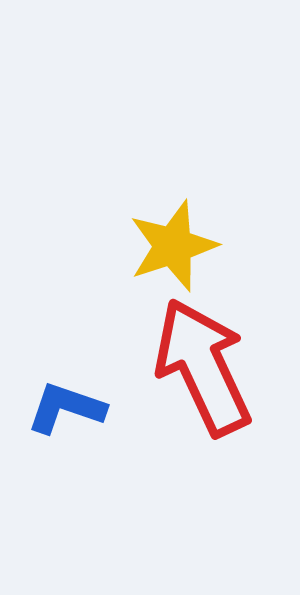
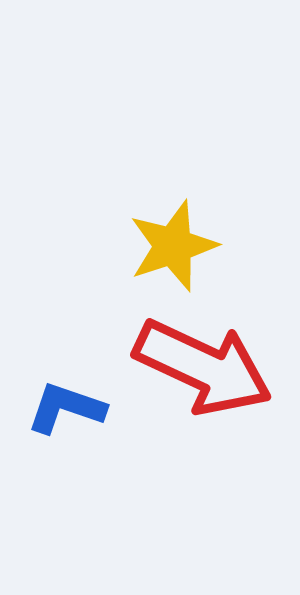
red arrow: rotated 140 degrees clockwise
